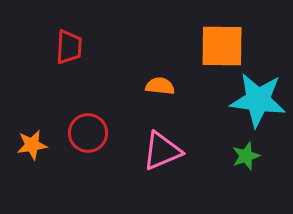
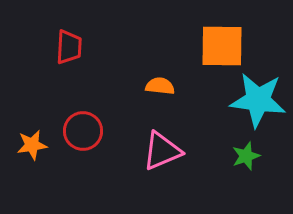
red circle: moved 5 px left, 2 px up
